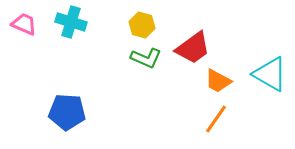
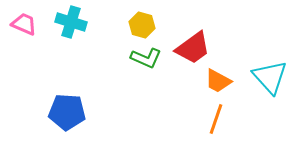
cyan triangle: moved 3 px down; rotated 18 degrees clockwise
orange line: rotated 16 degrees counterclockwise
